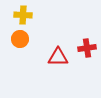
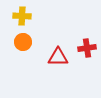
yellow cross: moved 1 px left, 1 px down
orange circle: moved 3 px right, 3 px down
